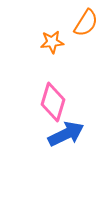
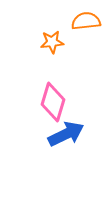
orange semicircle: moved 2 px up; rotated 128 degrees counterclockwise
